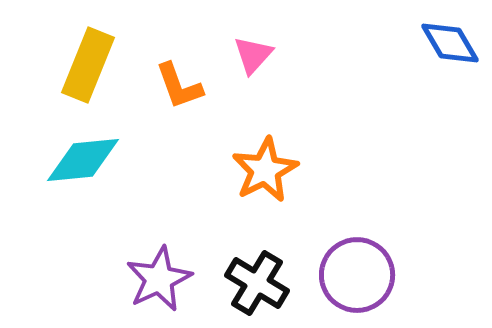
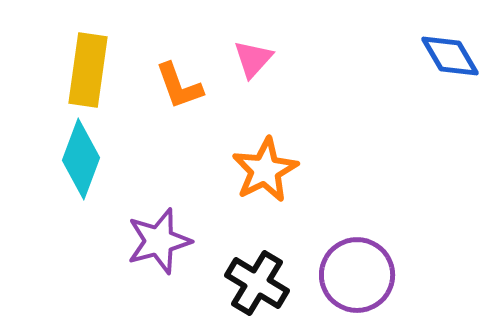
blue diamond: moved 13 px down
pink triangle: moved 4 px down
yellow rectangle: moved 5 px down; rotated 14 degrees counterclockwise
cyan diamond: moved 2 px left, 1 px up; rotated 64 degrees counterclockwise
purple star: moved 38 px up; rotated 10 degrees clockwise
